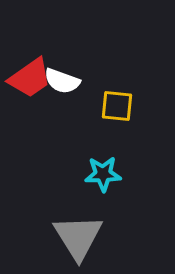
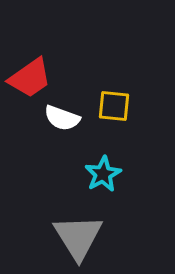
white semicircle: moved 37 px down
yellow square: moved 3 px left
cyan star: rotated 27 degrees counterclockwise
